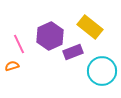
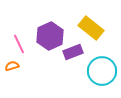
yellow rectangle: moved 1 px right, 1 px down
